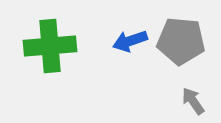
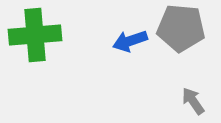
gray pentagon: moved 13 px up
green cross: moved 15 px left, 11 px up
